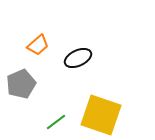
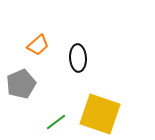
black ellipse: rotated 68 degrees counterclockwise
yellow square: moved 1 px left, 1 px up
